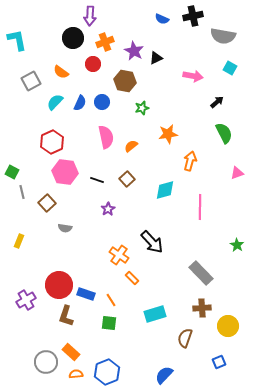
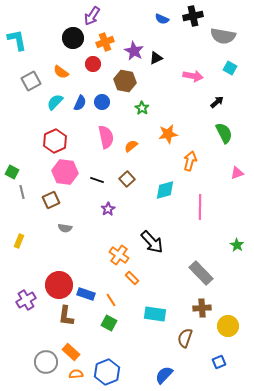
purple arrow at (90, 16): moved 2 px right; rotated 30 degrees clockwise
green star at (142, 108): rotated 24 degrees counterclockwise
red hexagon at (52, 142): moved 3 px right, 1 px up
brown square at (47, 203): moved 4 px right, 3 px up; rotated 18 degrees clockwise
cyan rectangle at (155, 314): rotated 25 degrees clockwise
brown L-shape at (66, 316): rotated 10 degrees counterclockwise
green square at (109, 323): rotated 21 degrees clockwise
